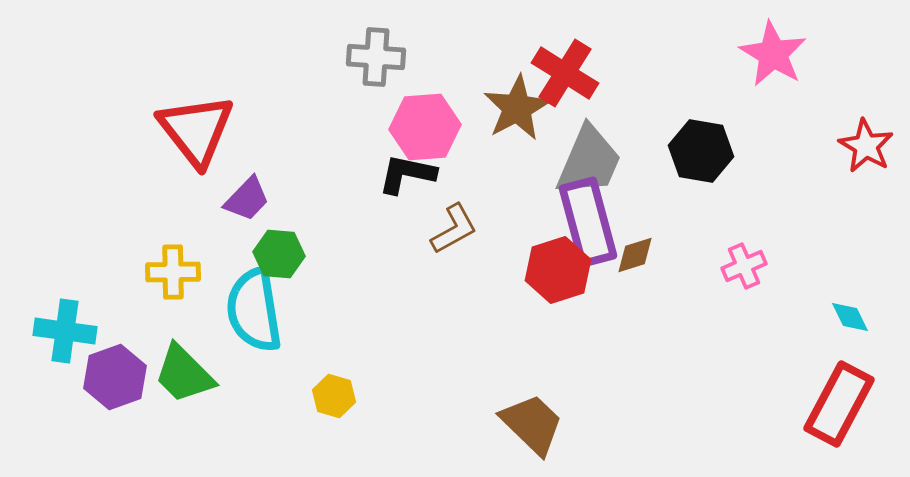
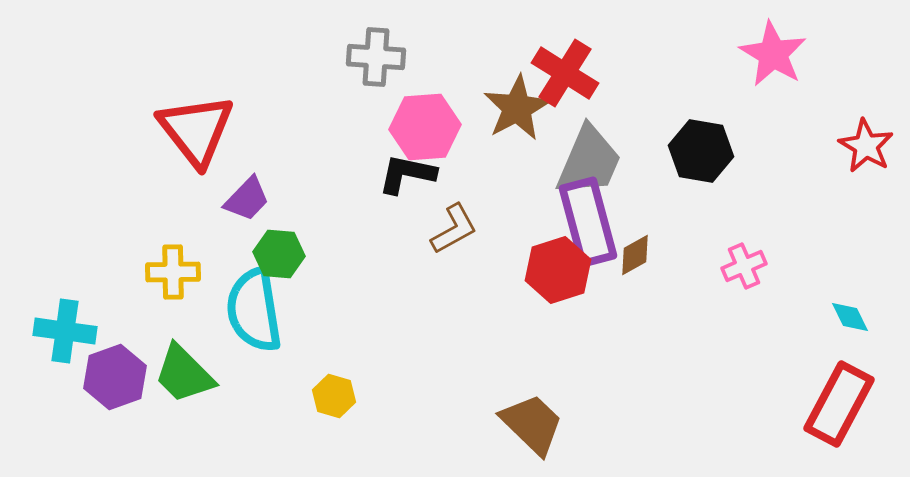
brown diamond: rotated 12 degrees counterclockwise
